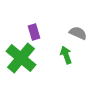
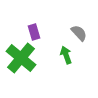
gray semicircle: moved 1 px right; rotated 24 degrees clockwise
